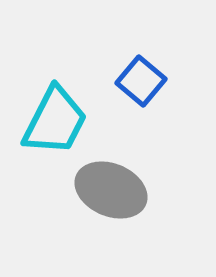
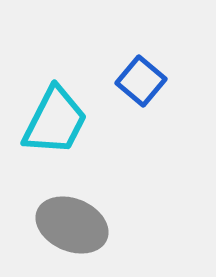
gray ellipse: moved 39 px left, 35 px down
